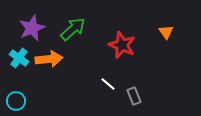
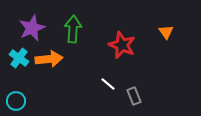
green arrow: rotated 44 degrees counterclockwise
